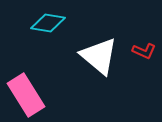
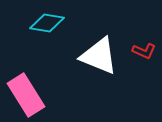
cyan diamond: moved 1 px left
white triangle: rotated 18 degrees counterclockwise
